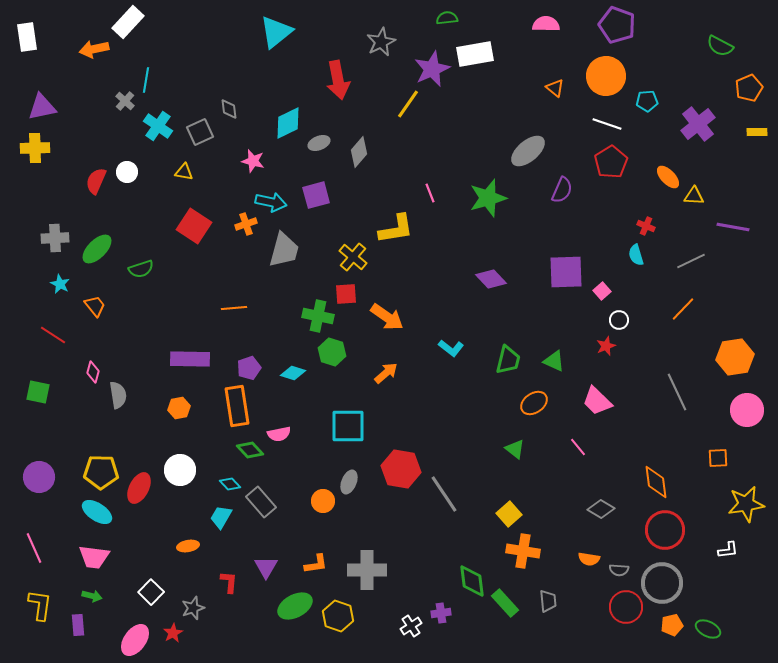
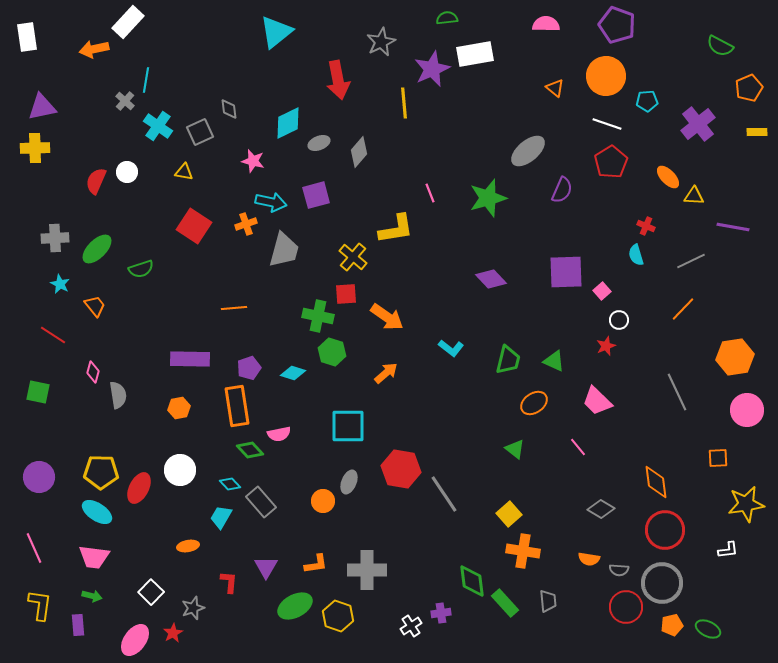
yellow line at (408, 104): moved 4 px left, 1 px up; rotated 40 degrees counterclockwise
